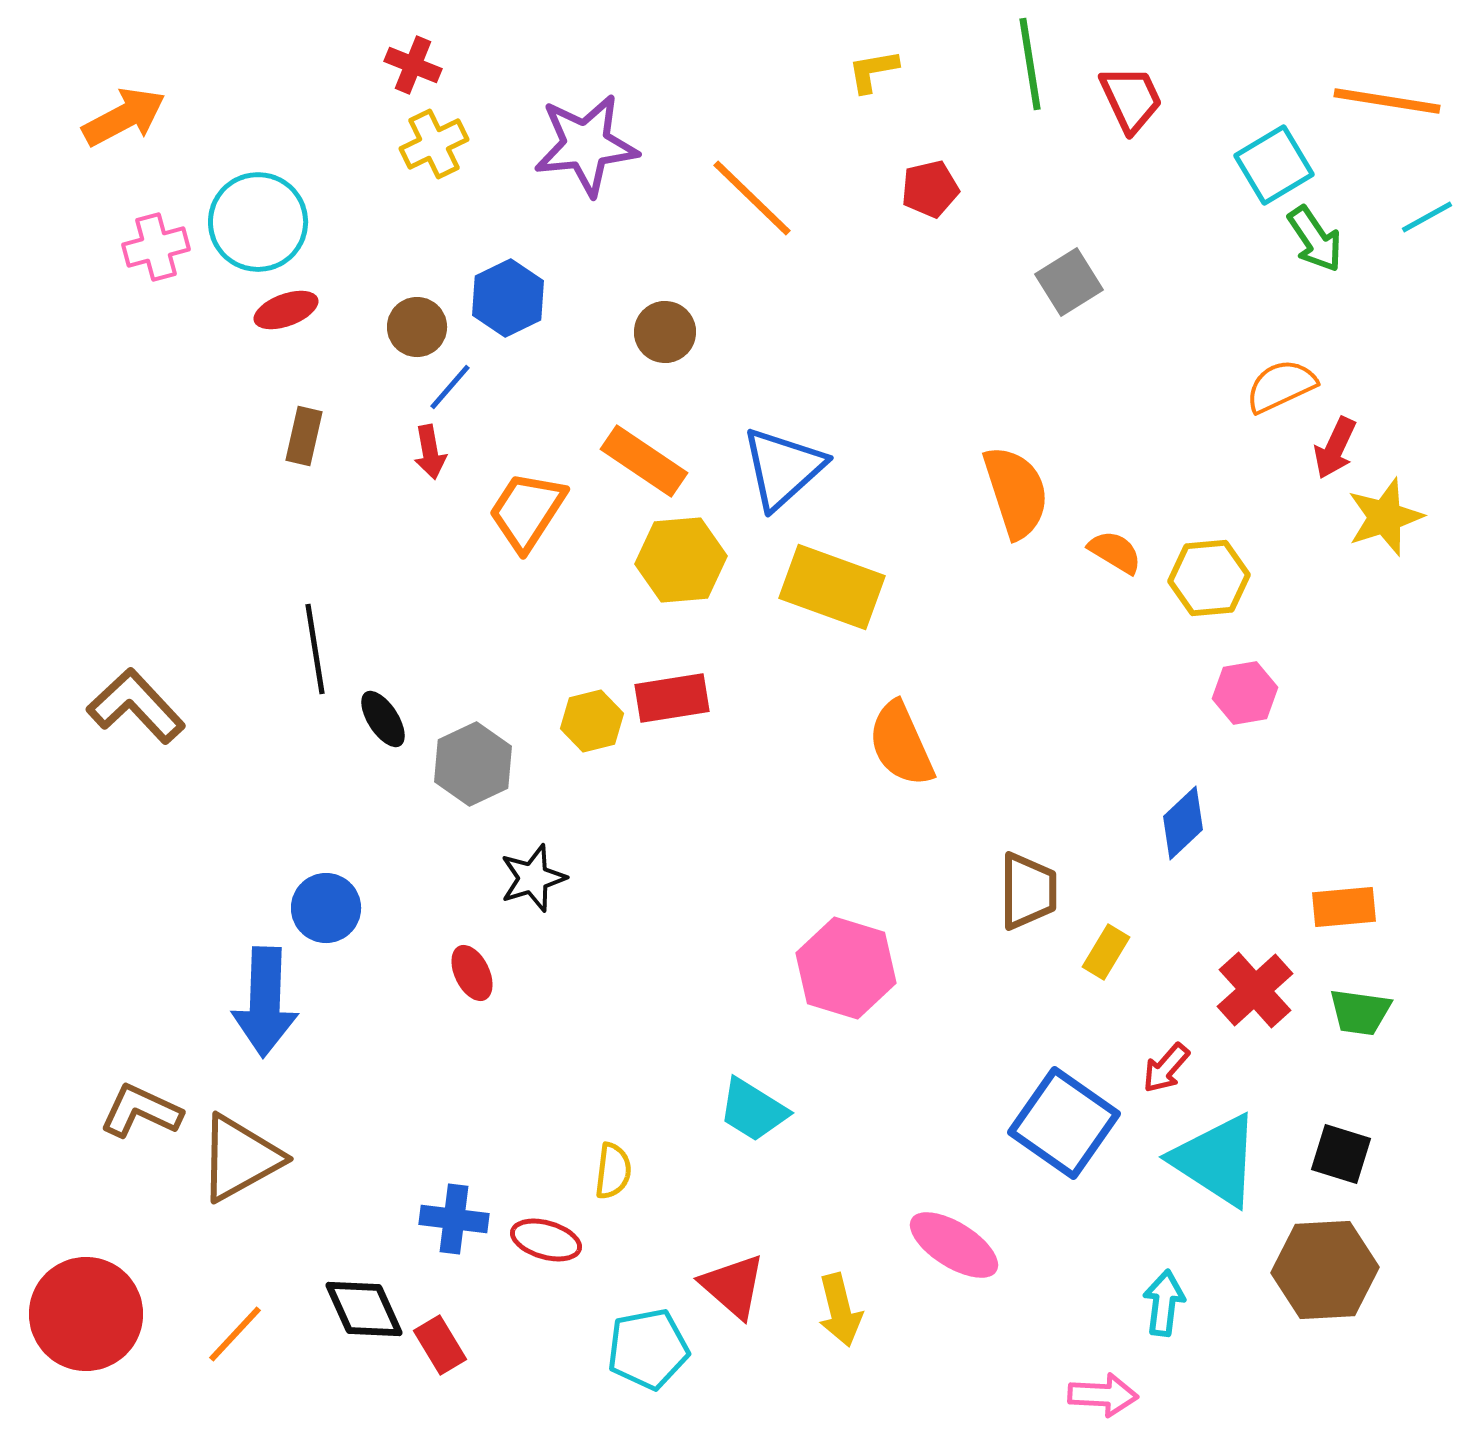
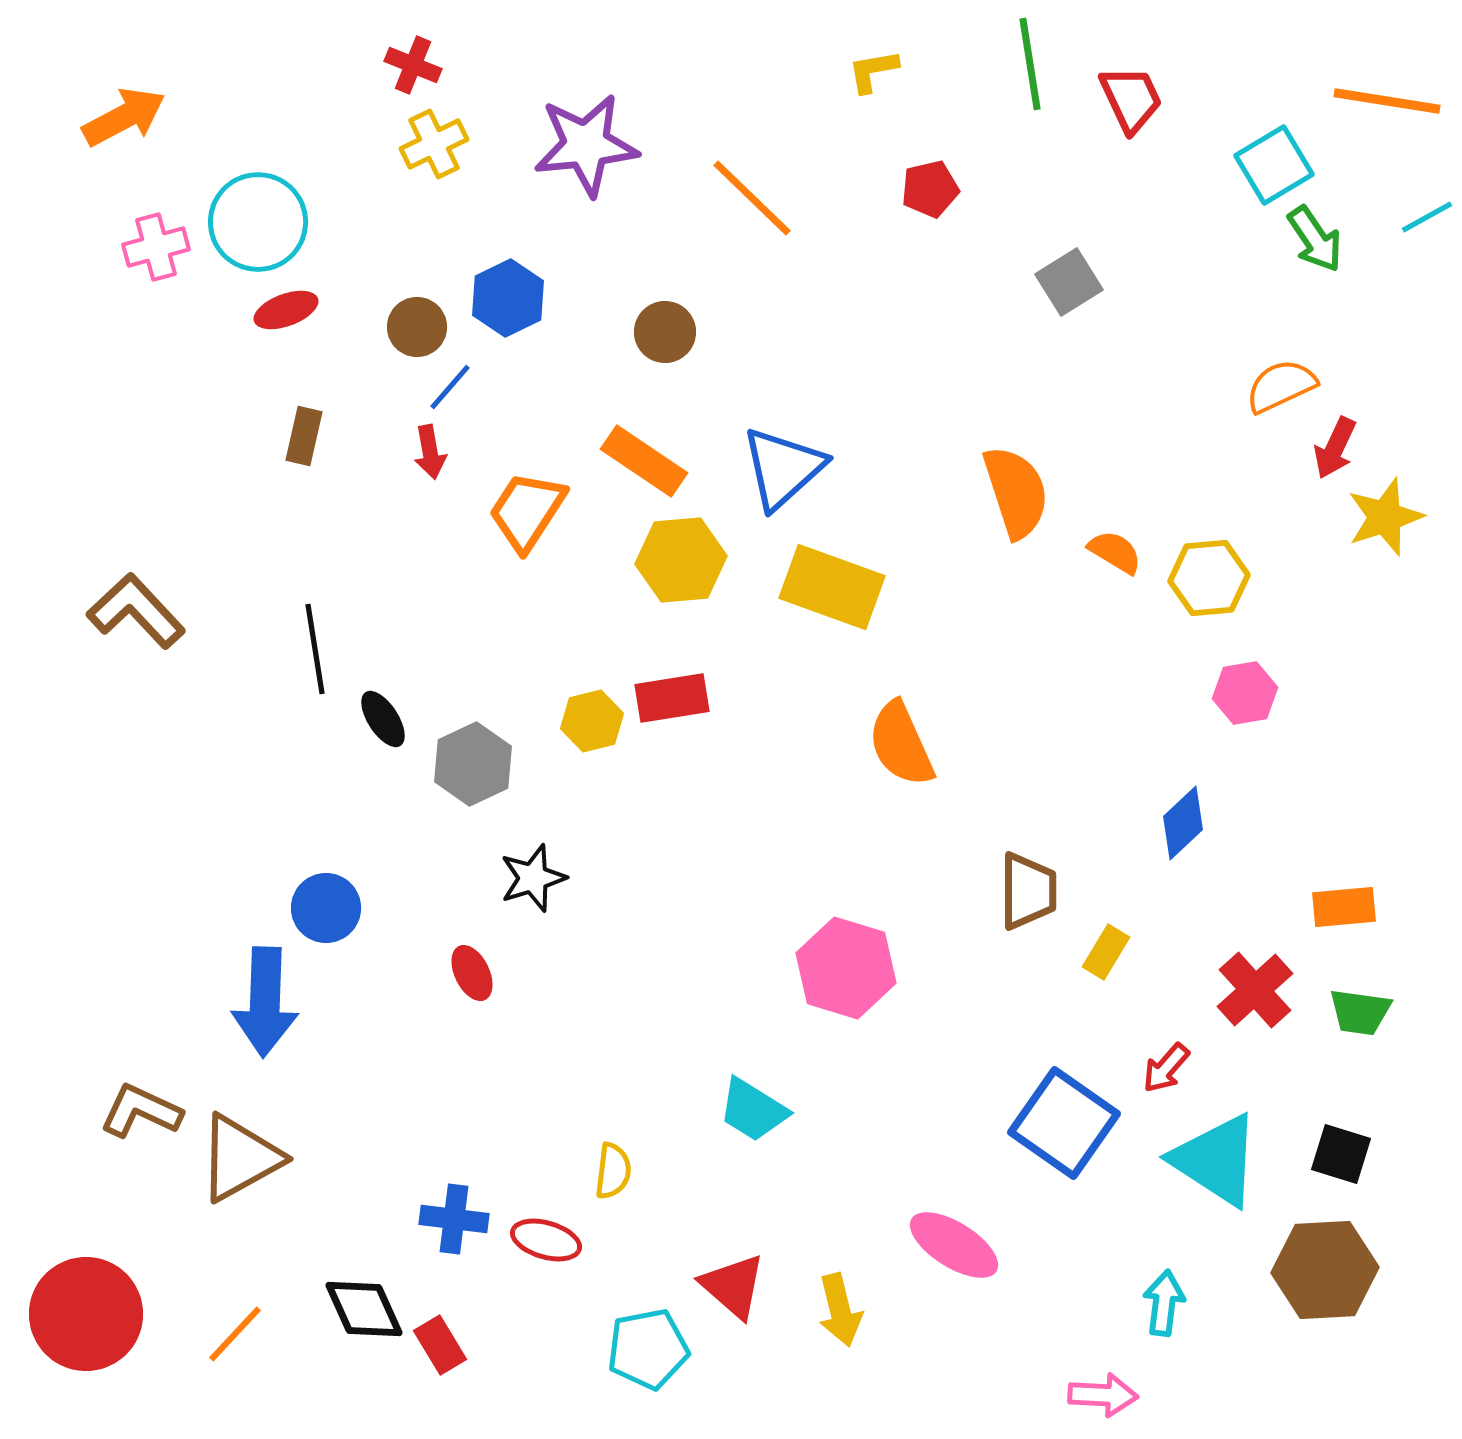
brown L-shape at (136, 706): moved 95 px up
